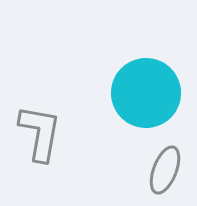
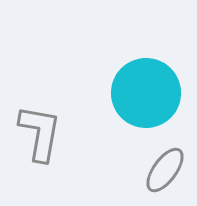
gray ellipse: rotated 15 degrees clockwise
